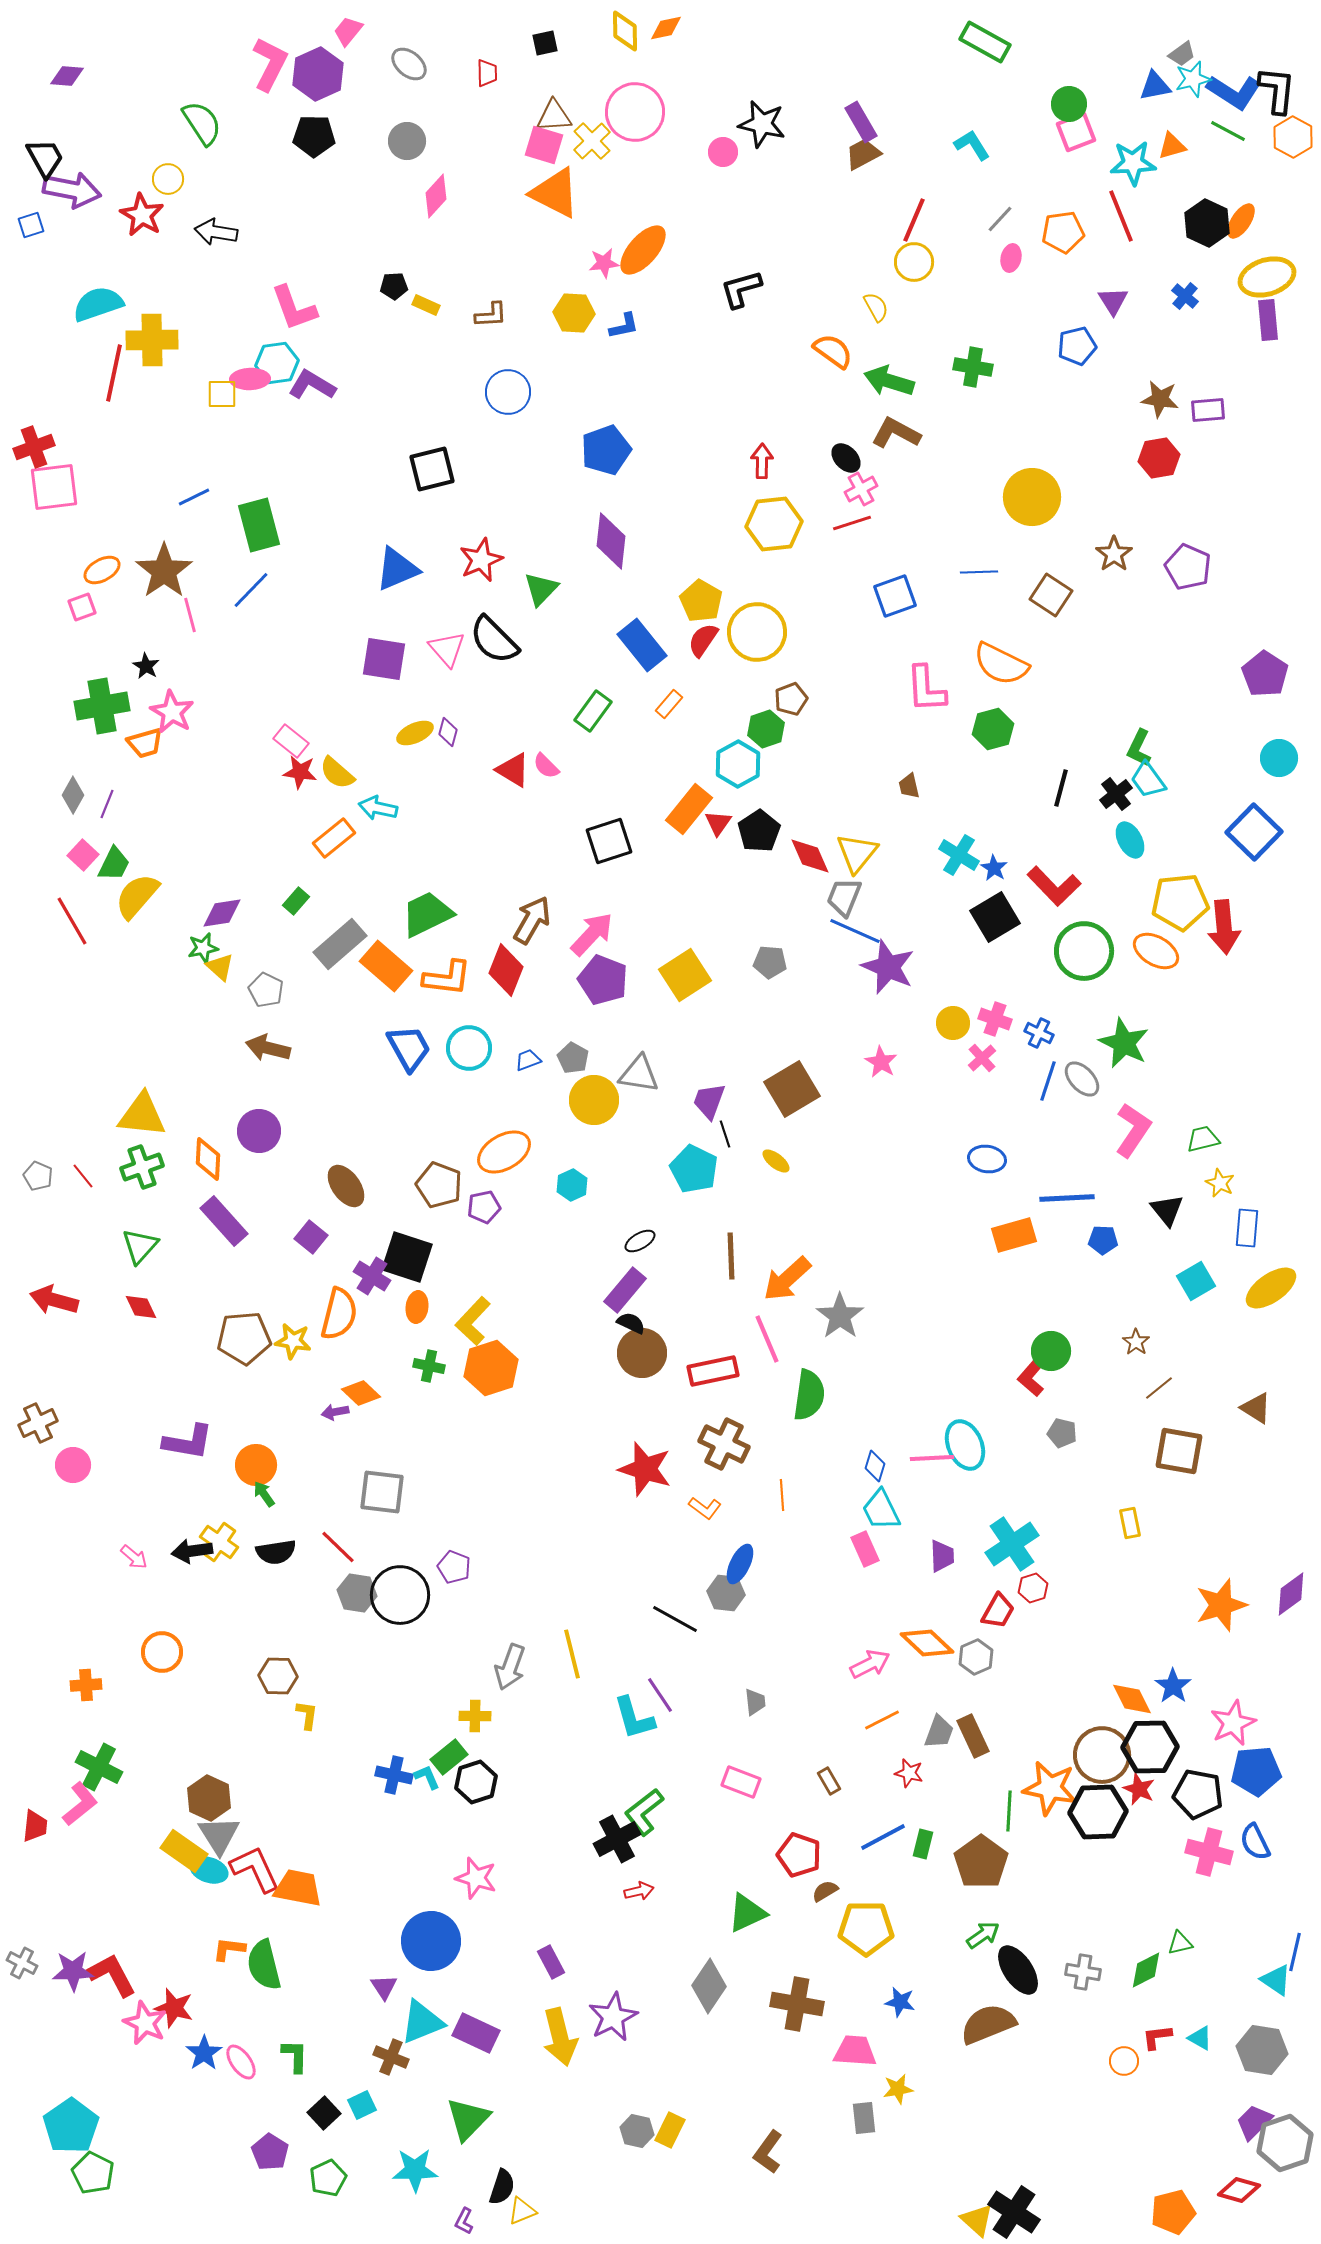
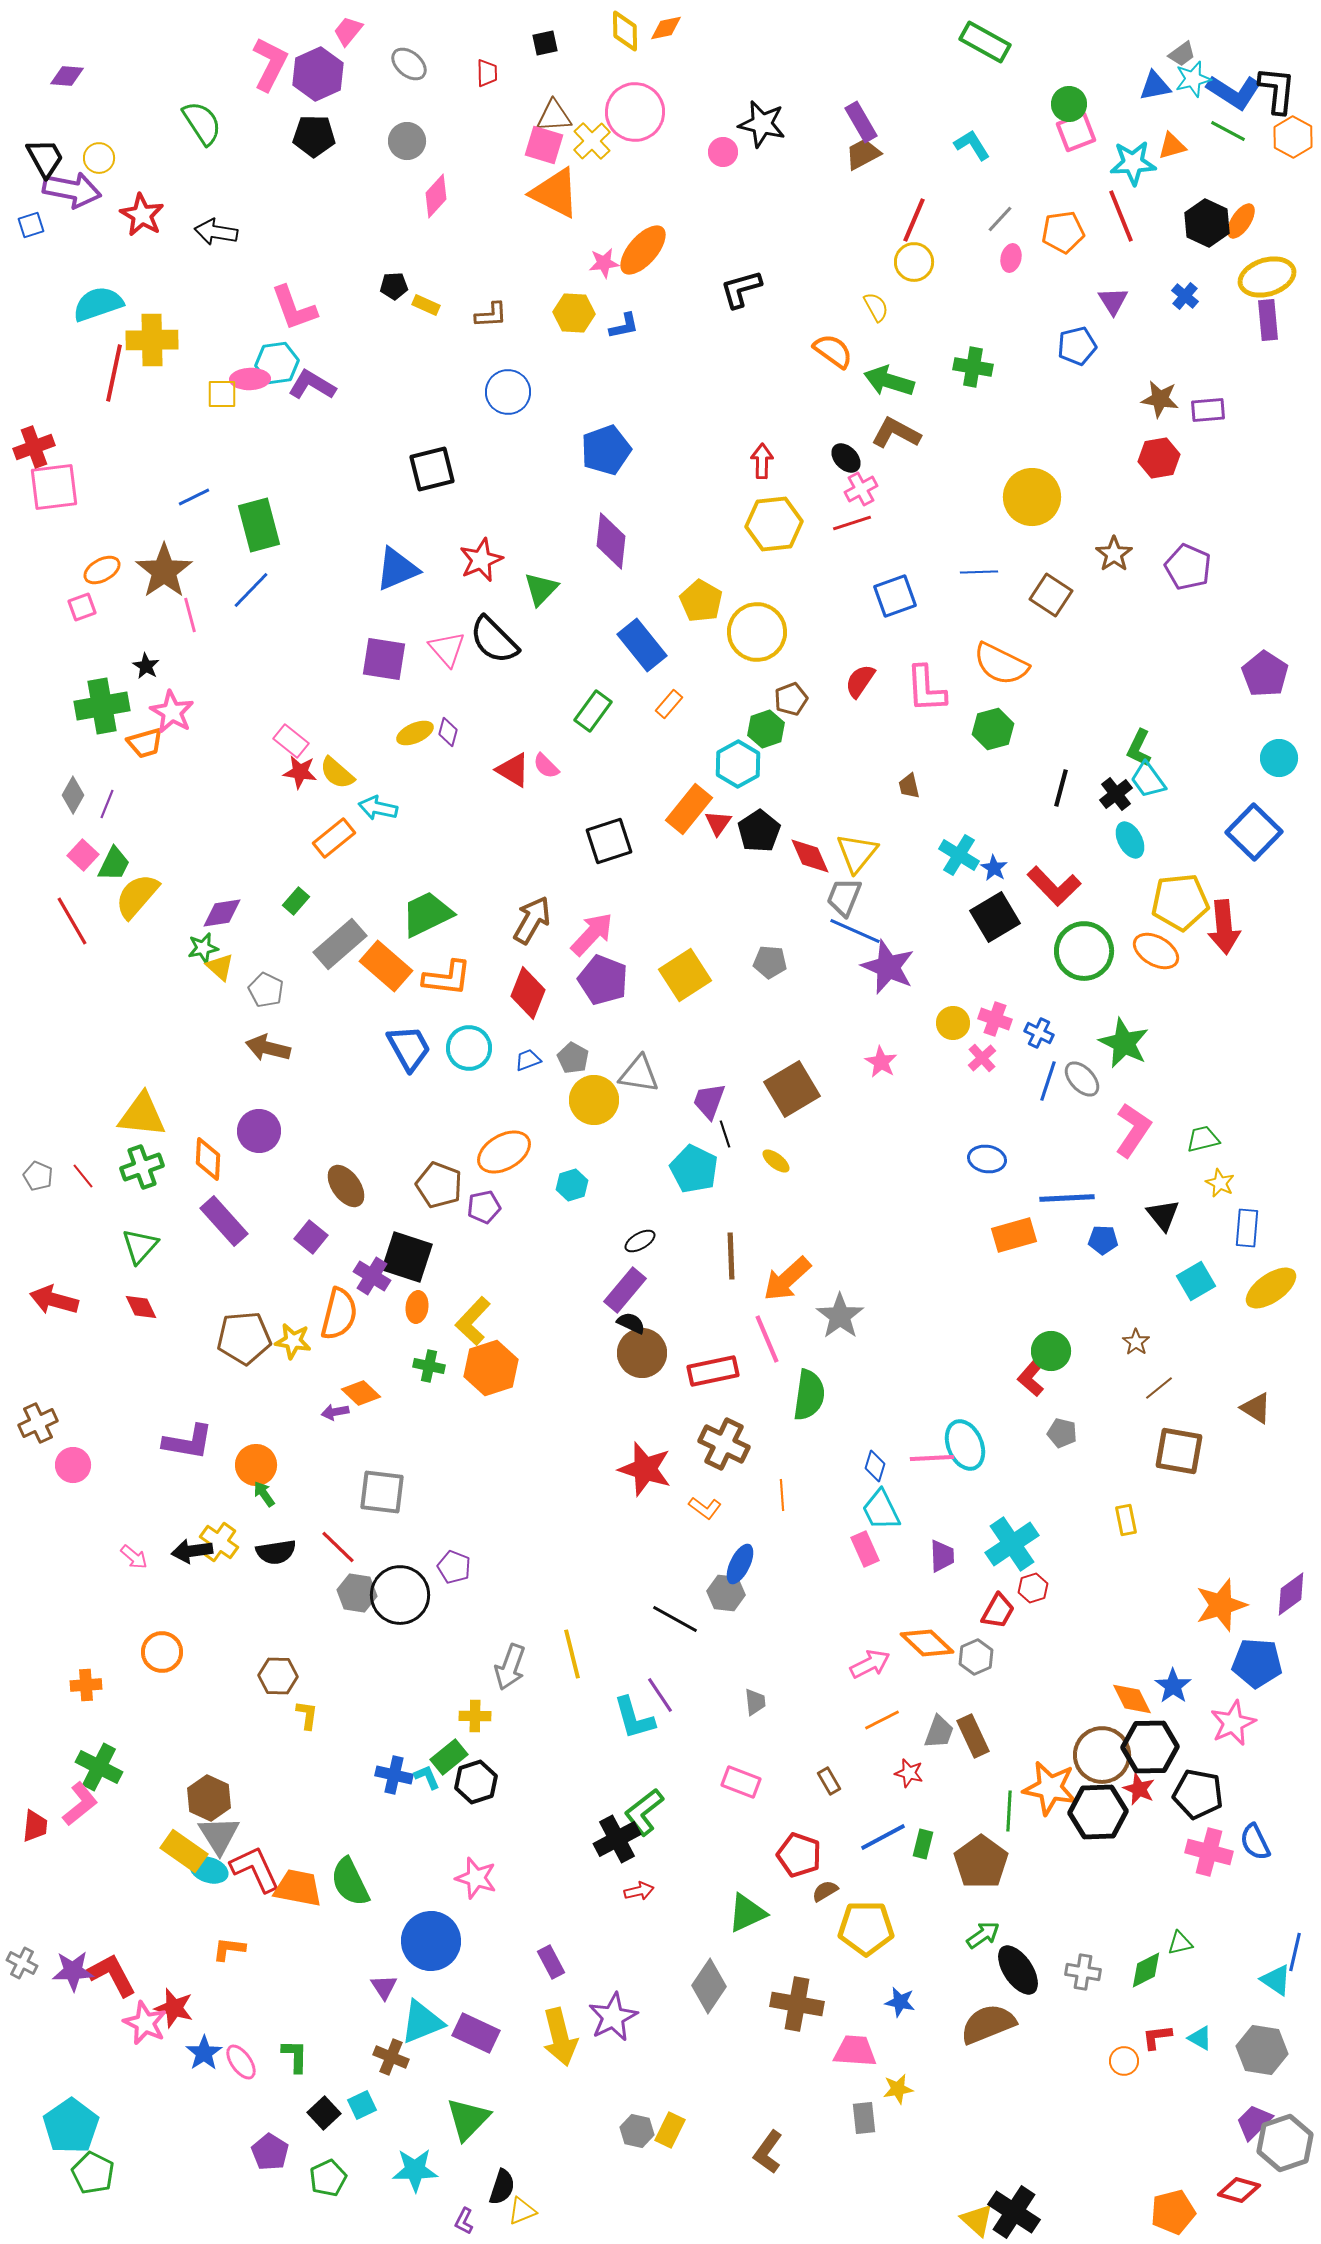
yellow circle at (168, 179): moved 69 px left, 21 px up
red semicircle at (703, 640): moved 157 px right, 41 px down
red diamond at (506, 970): moved 22 px right, 23 px down
cyan hexagon at (572, 1185): rotated 8 degrees clockwise
black triangle at (1167, 1210): moved 4 px left, 5 px down
yellow rectangle at (1130, 1523): moved 4 px left, 3 px up
blue pentagon at (1256, 1771): moved 1 px right, 108 px up; rotated 9 degrees clockwise
green semicircle at (264, 1965): moved 86 px right, 83 px up; rotated 12 degrees counterclockwise
